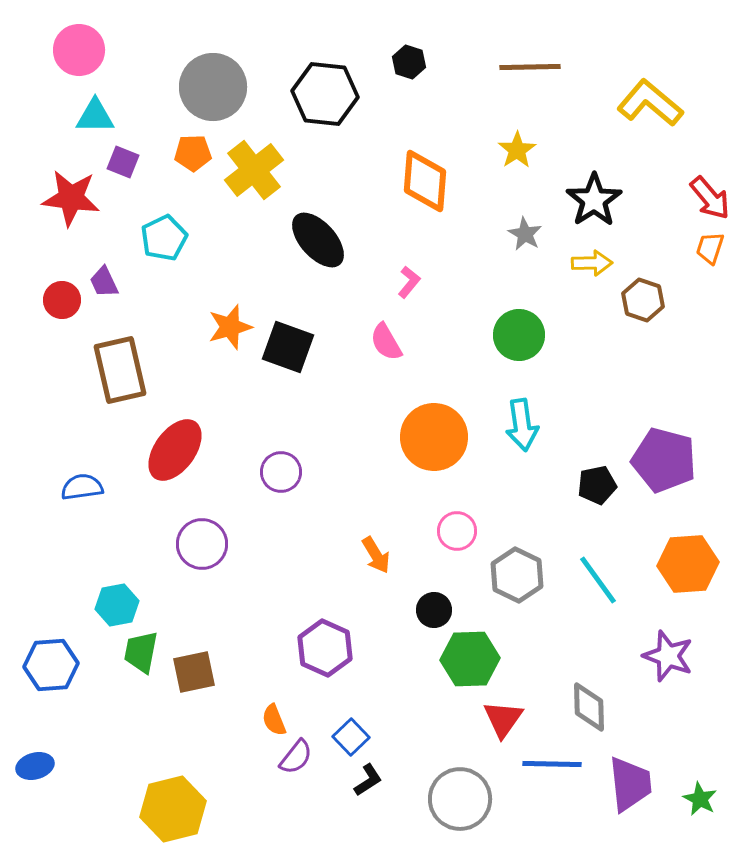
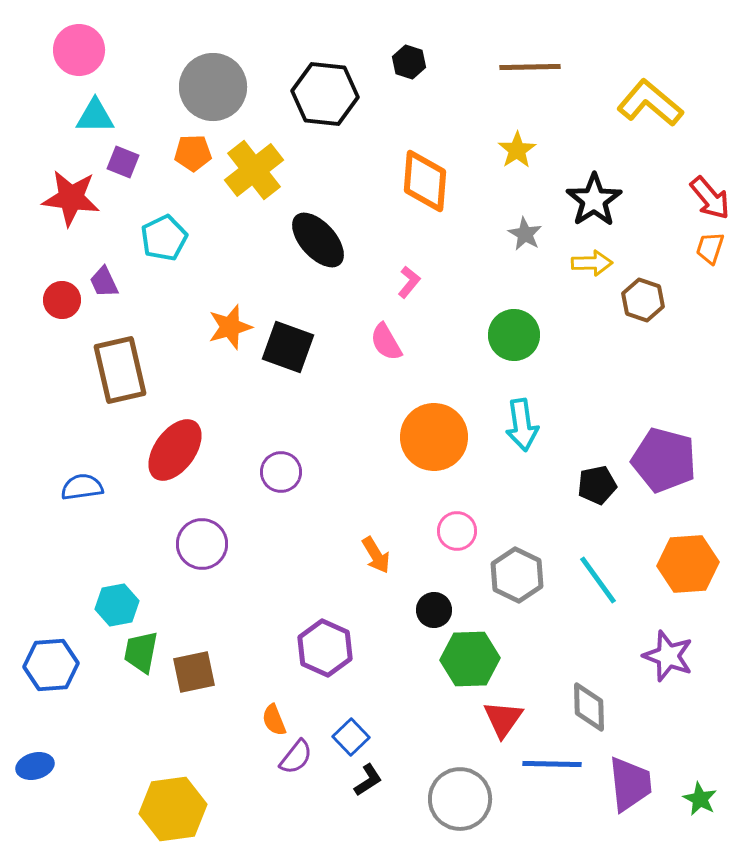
green circle at (519, 335): moved 5 px left
yellow hexagon at (173, 809): rotated 6 degrees clockwise
